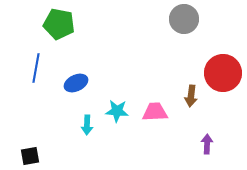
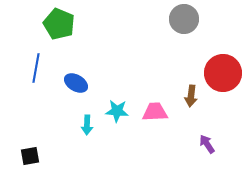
green pentagon: rotated 12 degrees clockwise
blue ellipse: rotated 55 degrees clockwise
purple arrow: rotated 36 degrees counterclockwise
